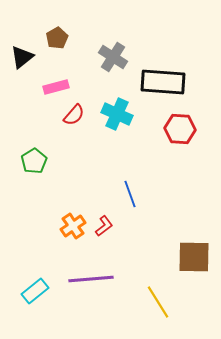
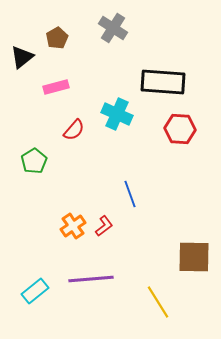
gray cross: moved 29 px up
red semicircle: moved 15 px down
